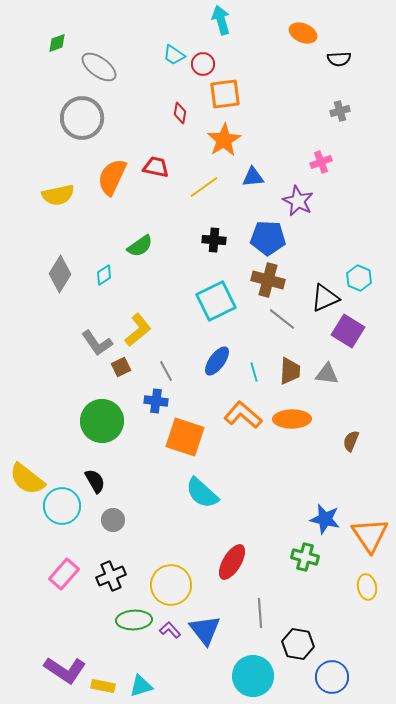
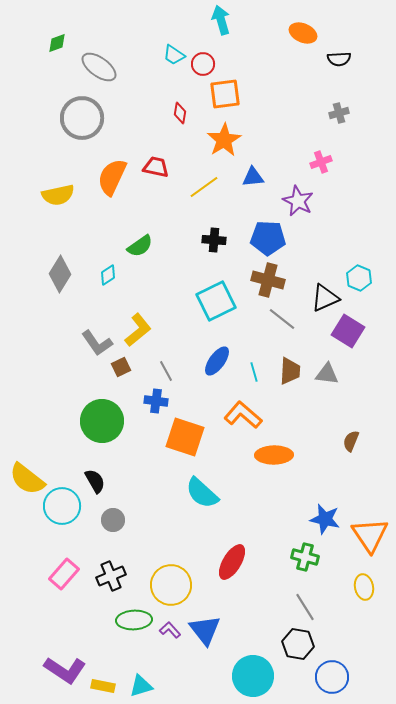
gray cross at (340, 111): moved 1 px left, 2 px down
cyan diamond at (104, 275): moved 4 px right
orange ellipse at (292, 419): moved 18 px left, 36 px down
yellow ellipse at (367, 587): moved 3 px left
gray line at (260, 613): moved 45 px right, 6 px up; rotated 28 degrees counterclockwise
